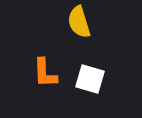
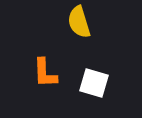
white square: moved 4 px right, 4 px down
